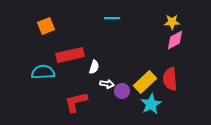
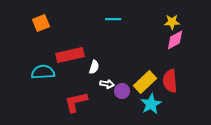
cyan line: moved 1 px right, 1 px down
orange square: moved 5 px left, 3 px up
red semicircle: moved 2 px down
